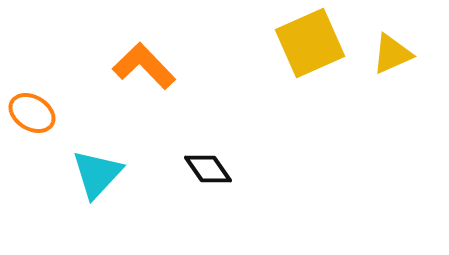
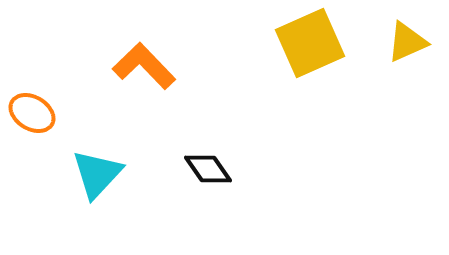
yellow triangle: moved 15 px right, 12 px up
